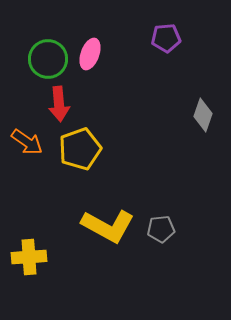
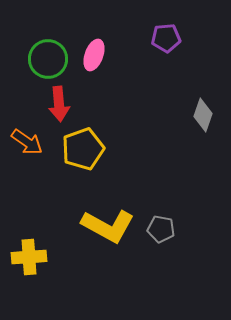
pink ellipse: moved 4 px right, 1 px down
yellow pentagon: moved 3 px right
gray pentagon: rotated 16 degrees clockwise
